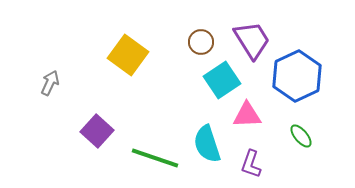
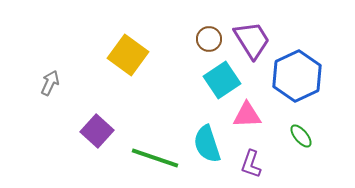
brown circle: moved 8 px right, 3 px up
